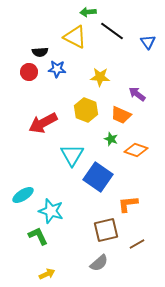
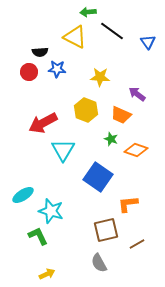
cyan triangle: moved 9 px left, 5 px up
gray semicircle: rotated 102 degrees clockwise
